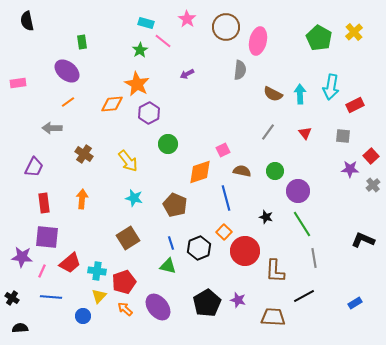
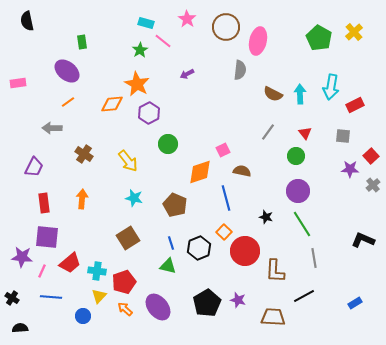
green circle at (275, 171): moved 21 px right, 15 px up
